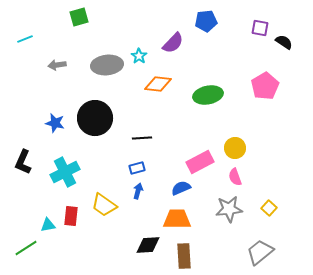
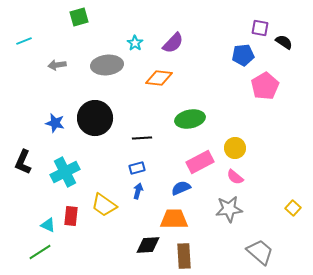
blue pentagon: moved 37 px right, 34 px down
cyan line: moved 1 px left, 2 px down
cyan star: moved 4 px left, 13 px up
orange diamond: moved 1 px right, 6 px up
green ellipse: moved 18 px left, 24 px down
pink semicircle: rotated 30 degrees counterclockwise
yellow square: moved 24 px right
orange trapezoid: moved 3 px left
cyan triangle: rotated 35 degrees clockwise
green line: moved 14 px right, 4 px down
gray trapezoid: rotated 80 degrees clockwise
